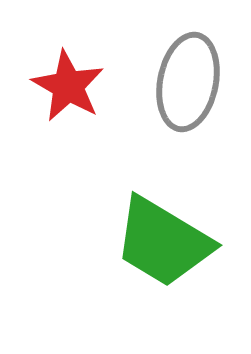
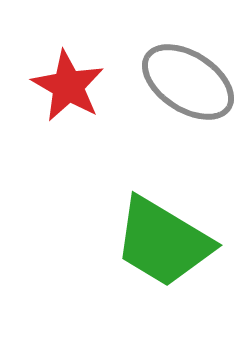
gray ellipse: rotated 68 degrees counterclockwise
